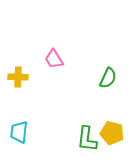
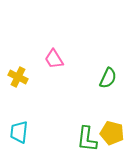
yellow cross: rotated 24 degrees clockwise
